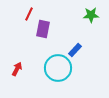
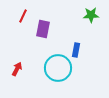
red line: moved 6 px left, 2 px down
blue rectangle: moved 1 px right; rotated 32 degrees counterclockwise
